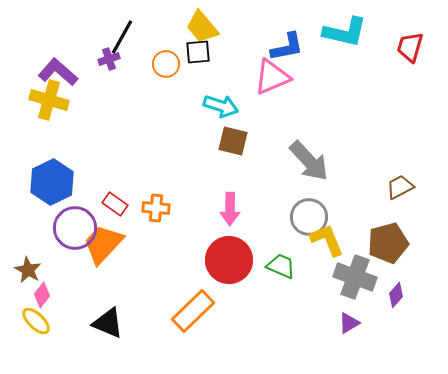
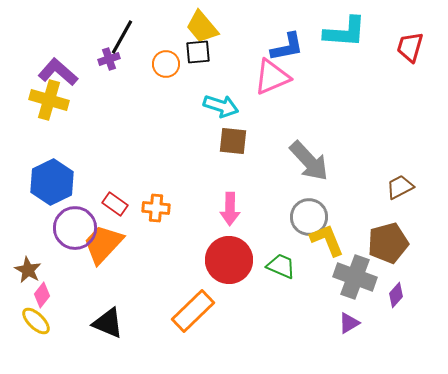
cyan L-shape: rotated 9 degrees counterclockwise
brown square: rotated 8 degrees counterclockwise
